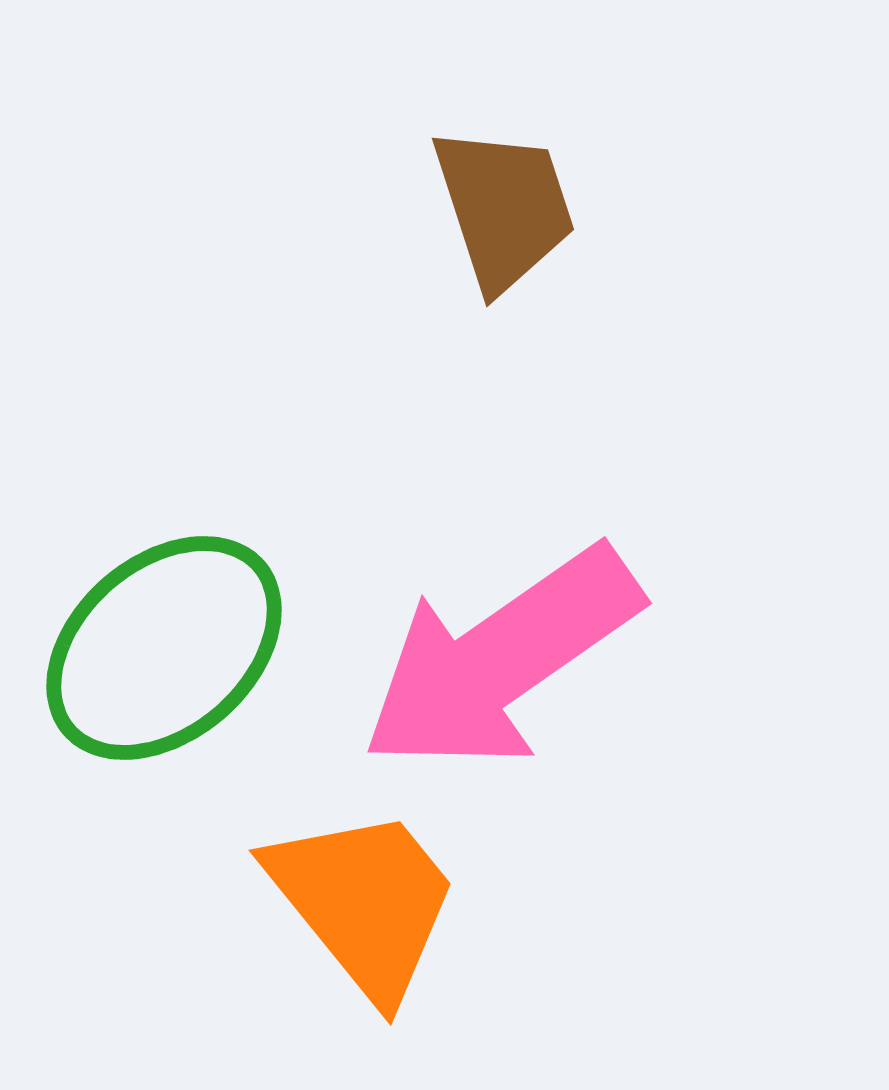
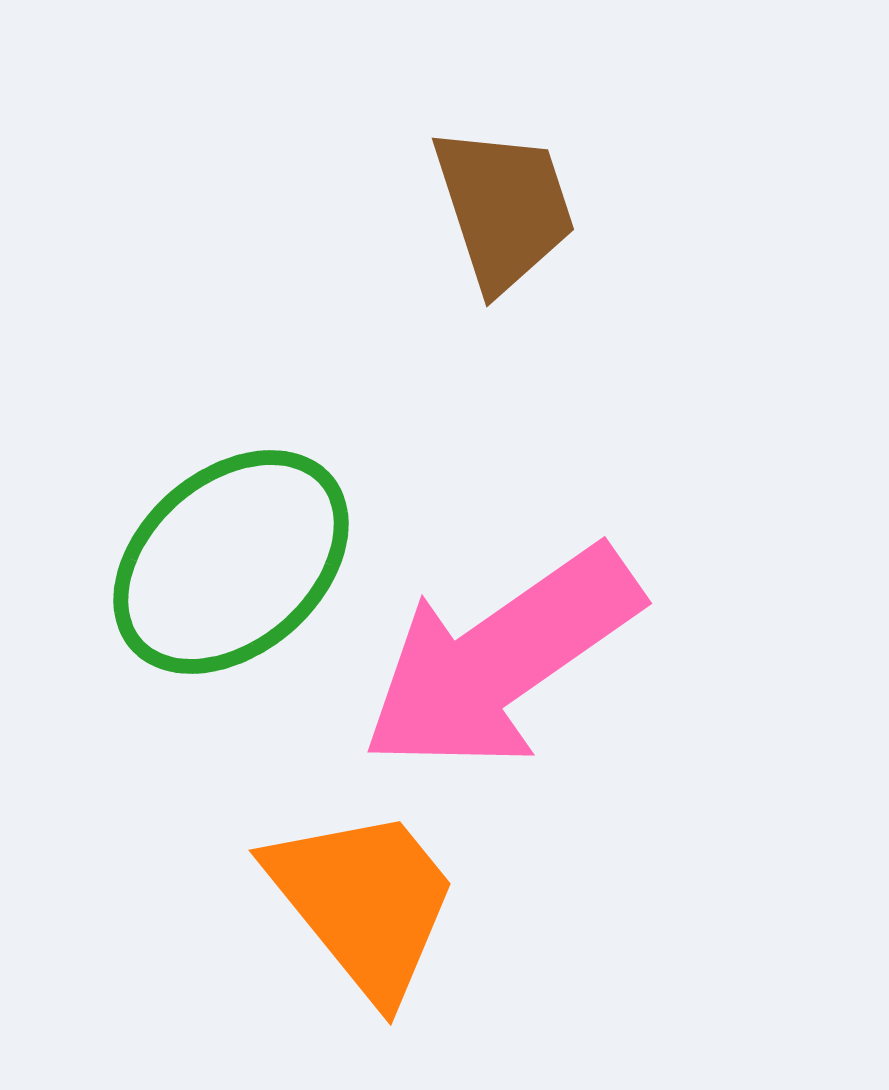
green ellipse: moved 67 px right, 86 px up
